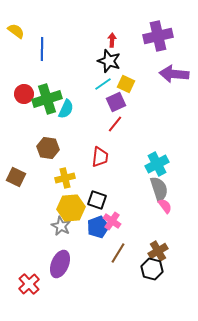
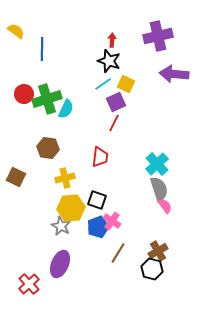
red line: moved 1 px left, 1 px up; rotated 12 degrees counterclockwise
cyan cross: rotated 15 degrees counterclockwise
